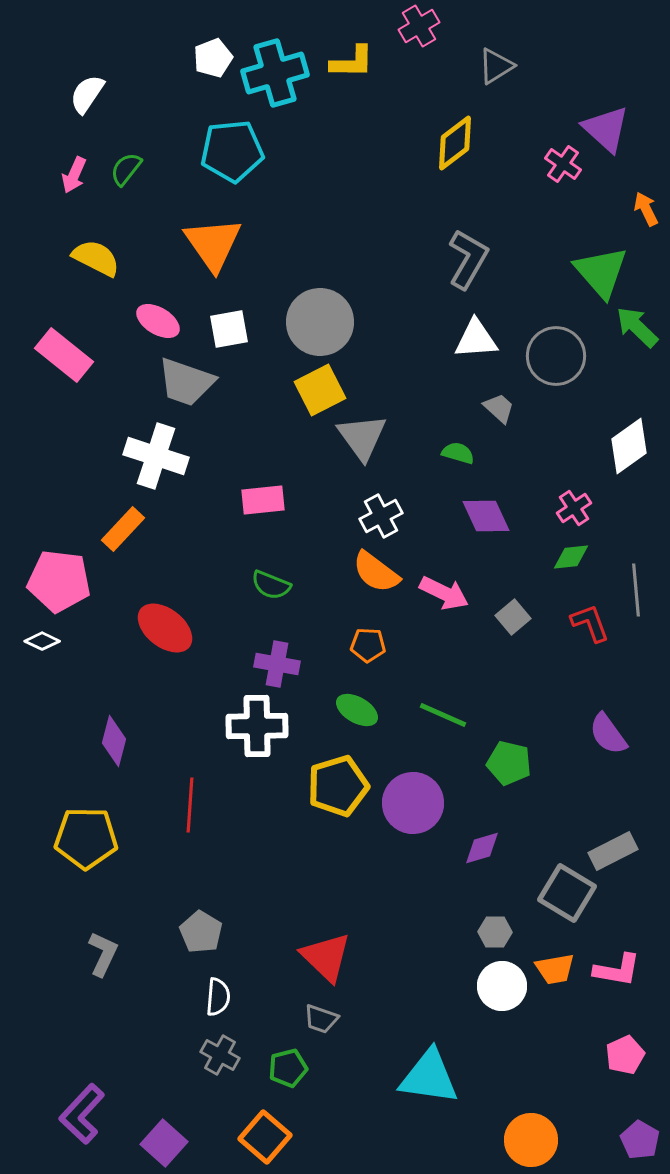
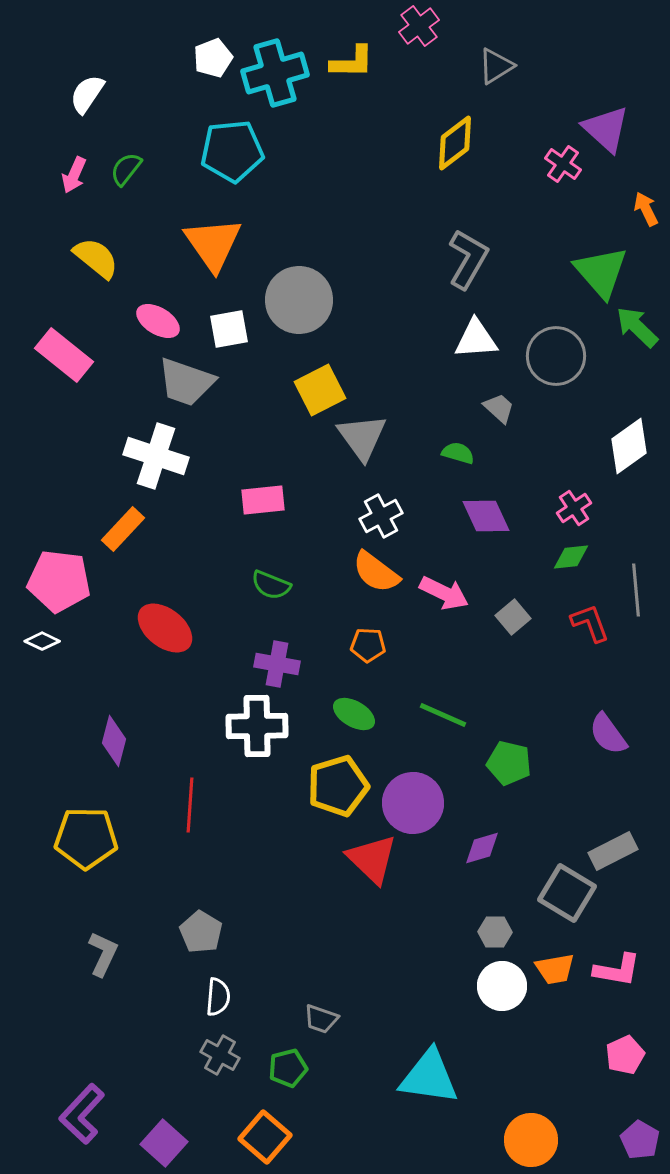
pink cross at (419, 26): rotated 6 degrees counterclockwise
yellow semicircle at (96, 258): rotated 12 degrees clockwise
gray circle at (320, 322): moved 21 px left, 22 px up
green ellipse at (357, 710): moved 3 px left, 4 px down
red triangle at (326, 957): moved 46 px right, 98 px up
